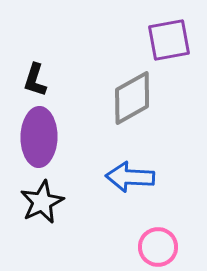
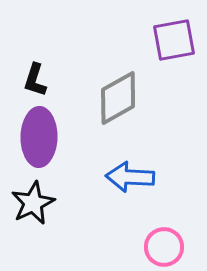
purple square: moved 5 px right
gray diamond: moved 14 px left
black star: moved 9 px left, 1 px down
pink circle: moved 6 px right
